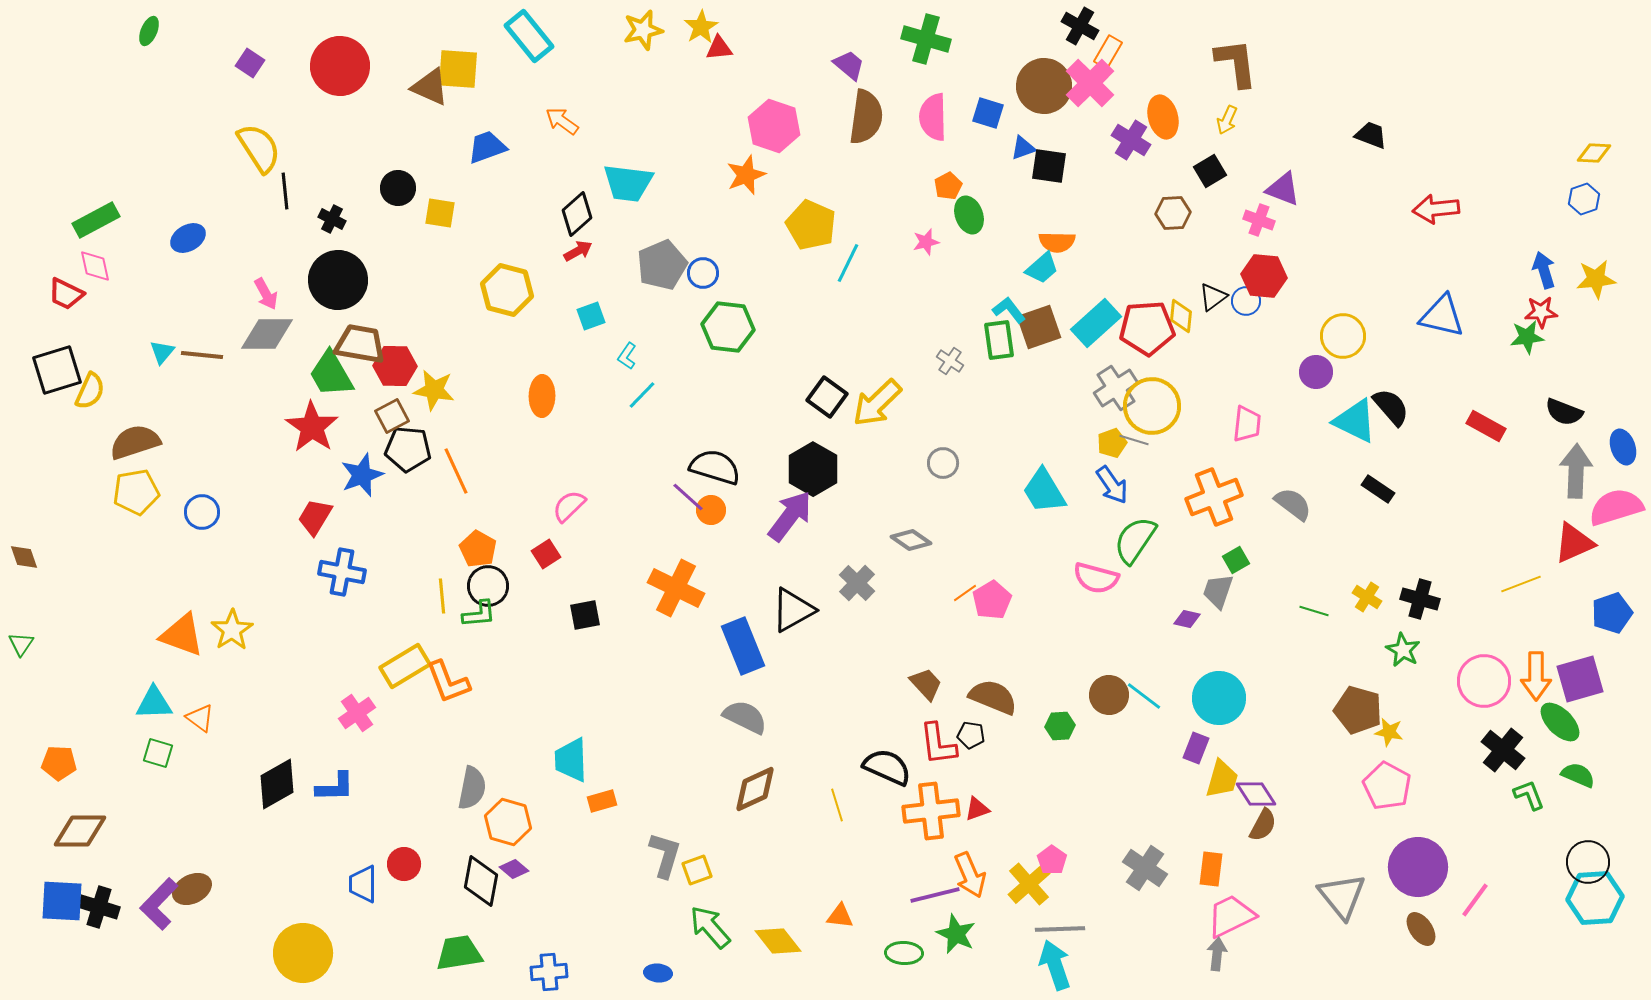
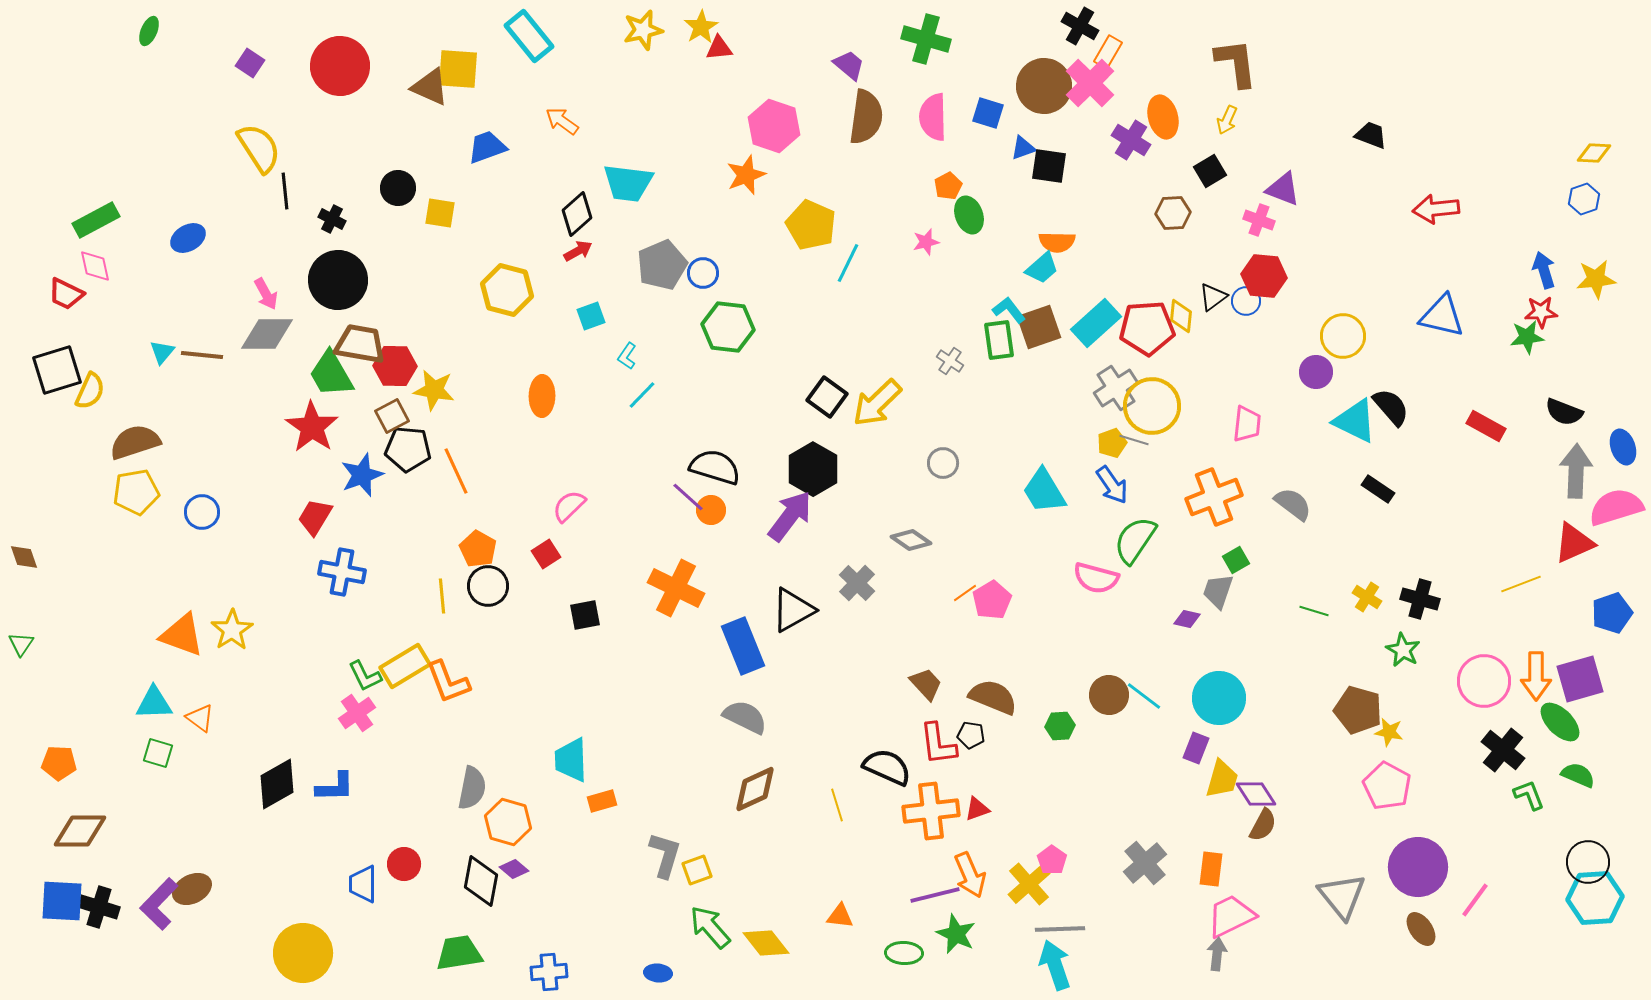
green L-shape at (479, 614): moved 114 px left, 62 px down; rotated 69 degrees clockwise
gray cross at (1145, 868): moved 5 px up; rotated 15 degrees clockwise
yellow diamond at (778, 941): moved 12 px left, 2 px down
